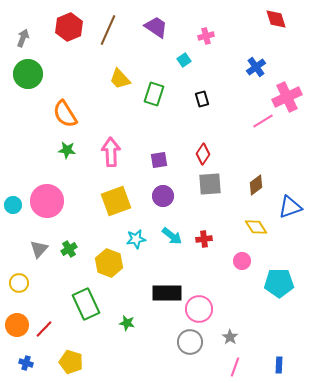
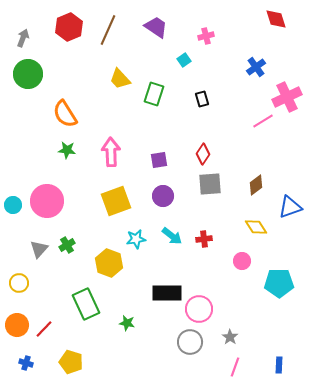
green cross at (69, 249): moved 2 px left, 4 px up
